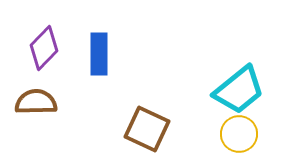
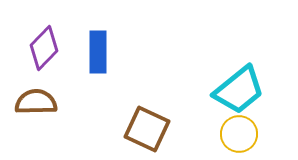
blue rectangle: moved 1 px left, 2 px up
